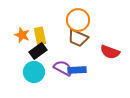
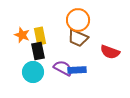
black rectangle: rotated 66 degrees counterclockwise
cyan circle: moved 1 px left
